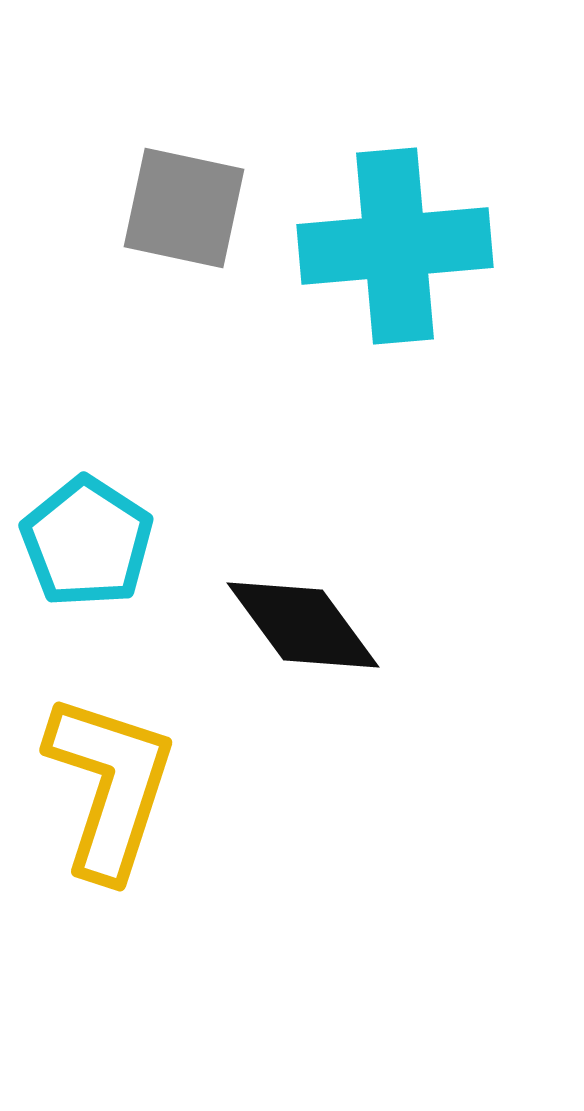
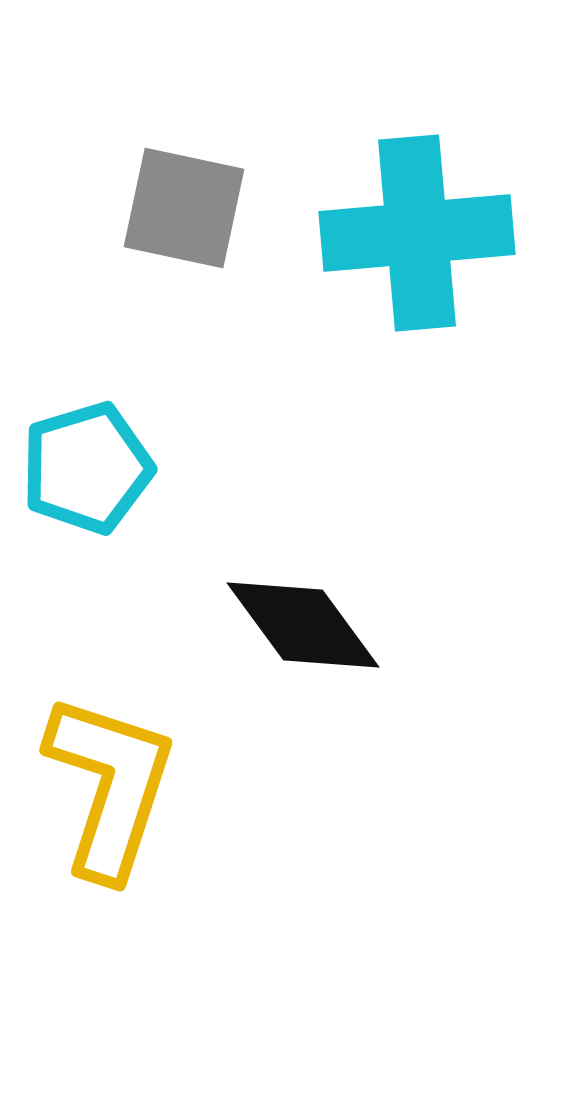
cyan cross: moved 22 px right, 13 px up
cyan pentagon: moved 74 px up; rotated 22 degrees clockwise
